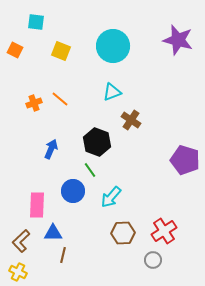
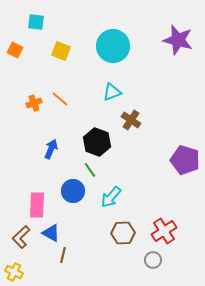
blue triangle: moved 2 px left; rotated 30 degrees clockwise
brown L-shape: moved 4 px up
yellow cross: moved 4 px left
